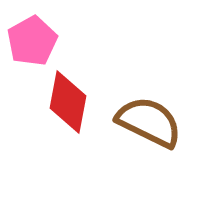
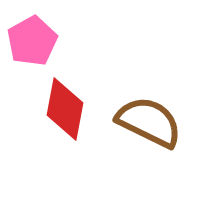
red diamond: moved 3 px left, 7 px down
